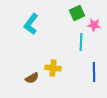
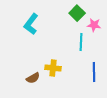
green square: rotated 21 degrees counterclockwise
brown semicircle: moved 1 px right
